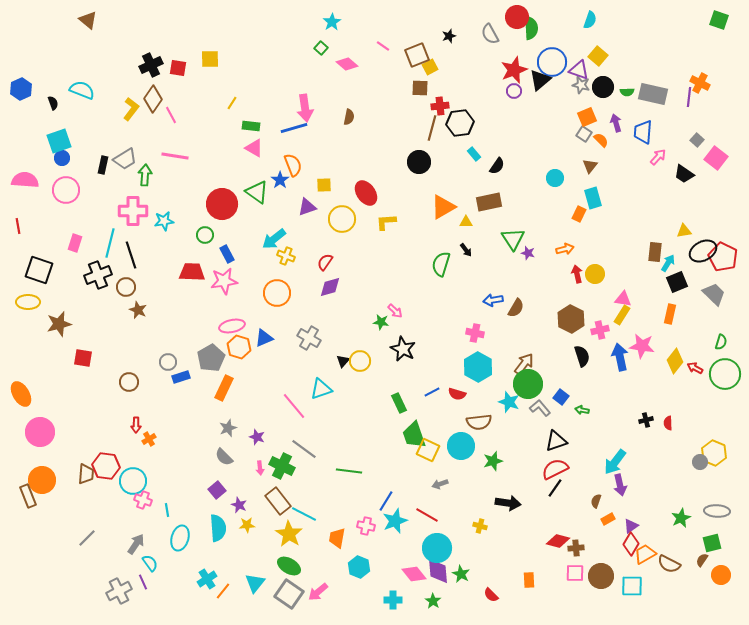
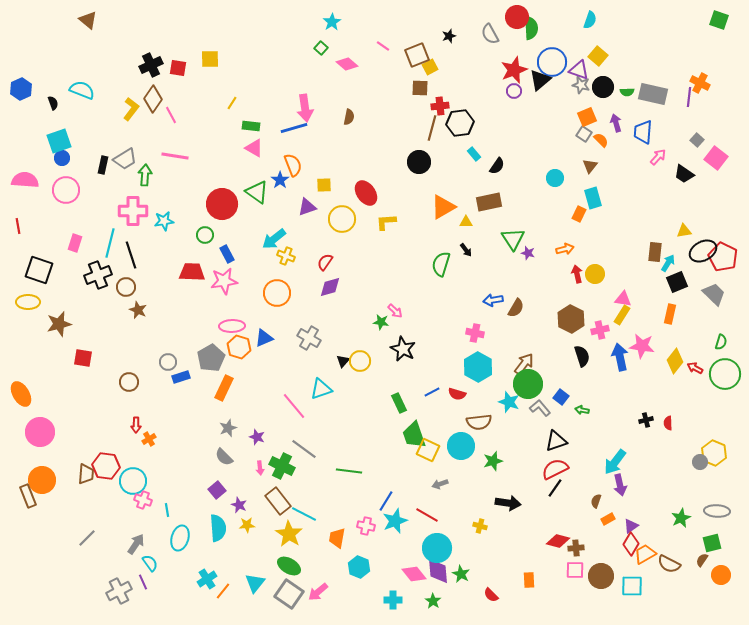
pink ellipse at (232, 326): rotated 10 degrees clockwise
pink square at (575, 573): moved 3 px up
